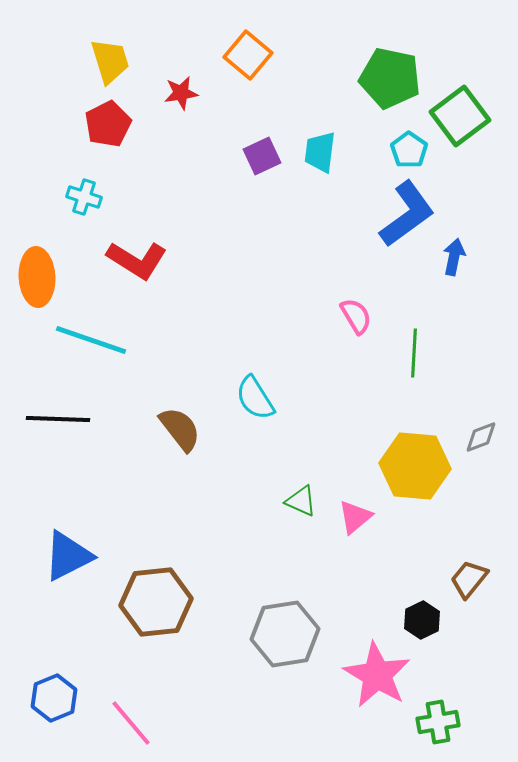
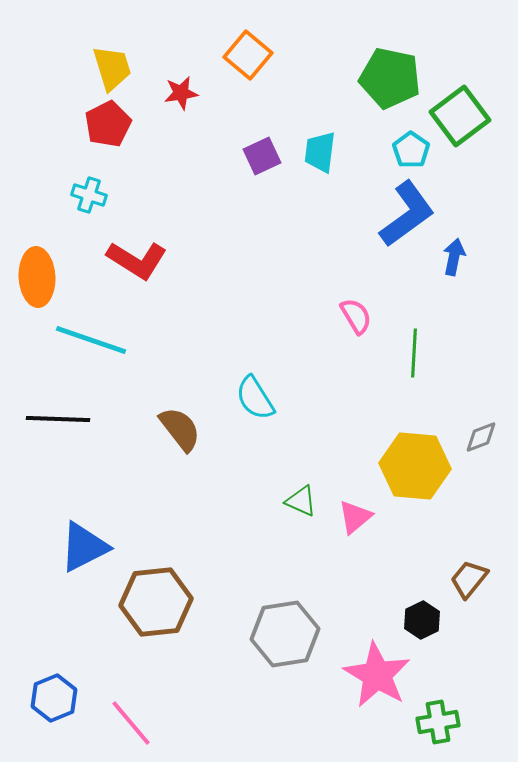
yellow trapezoid: moved 2 px right, 7 px down
cyan pentagon: moved 2 px right
cyan cross: moved 5 px right, 2 px up
blue triangle: moved 16 px right, 9 px up
